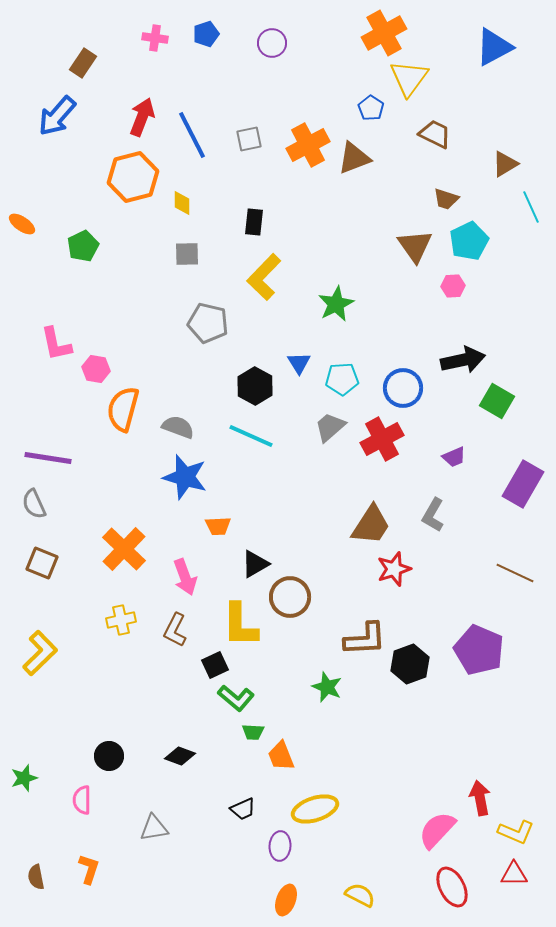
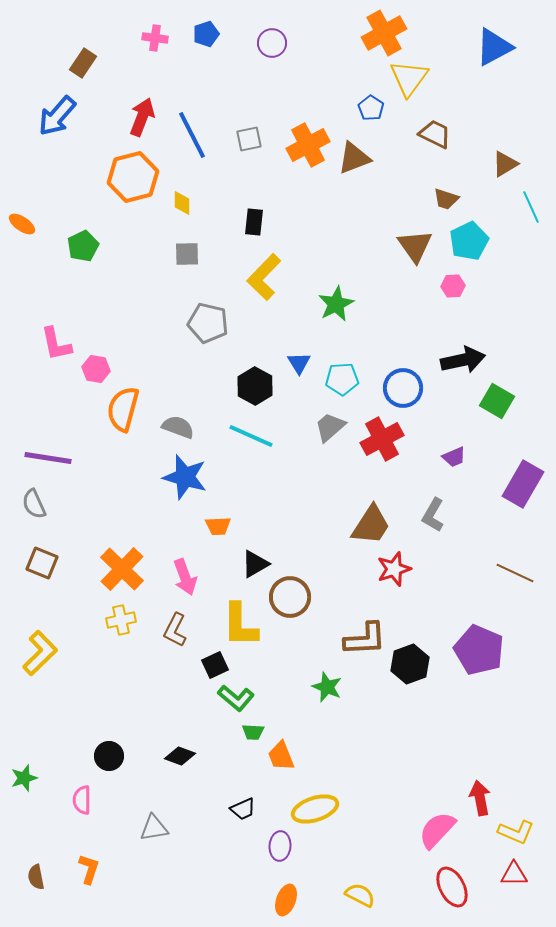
orange cross at (124, 549): moved 2 px left, 20 px down
